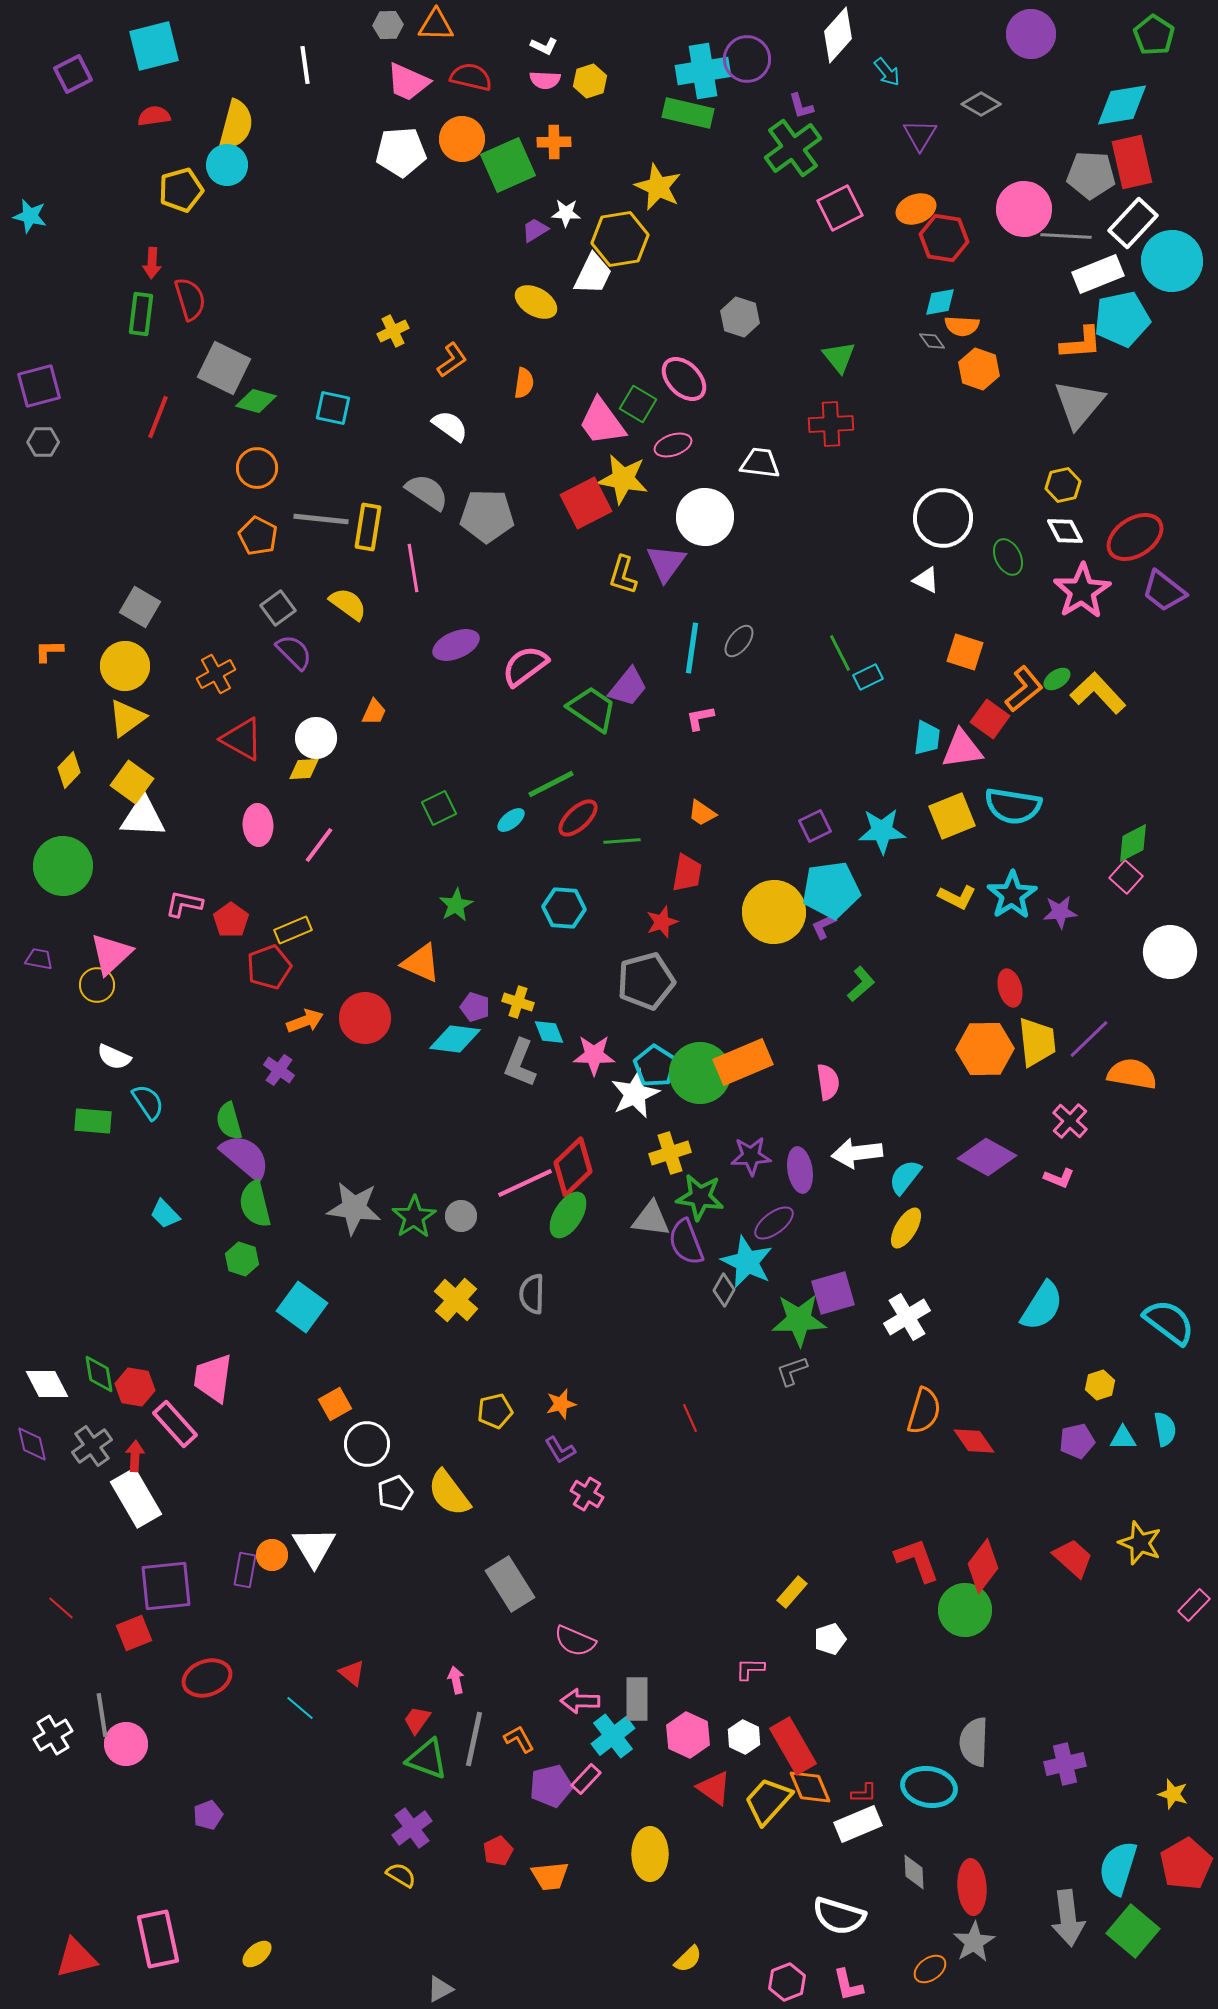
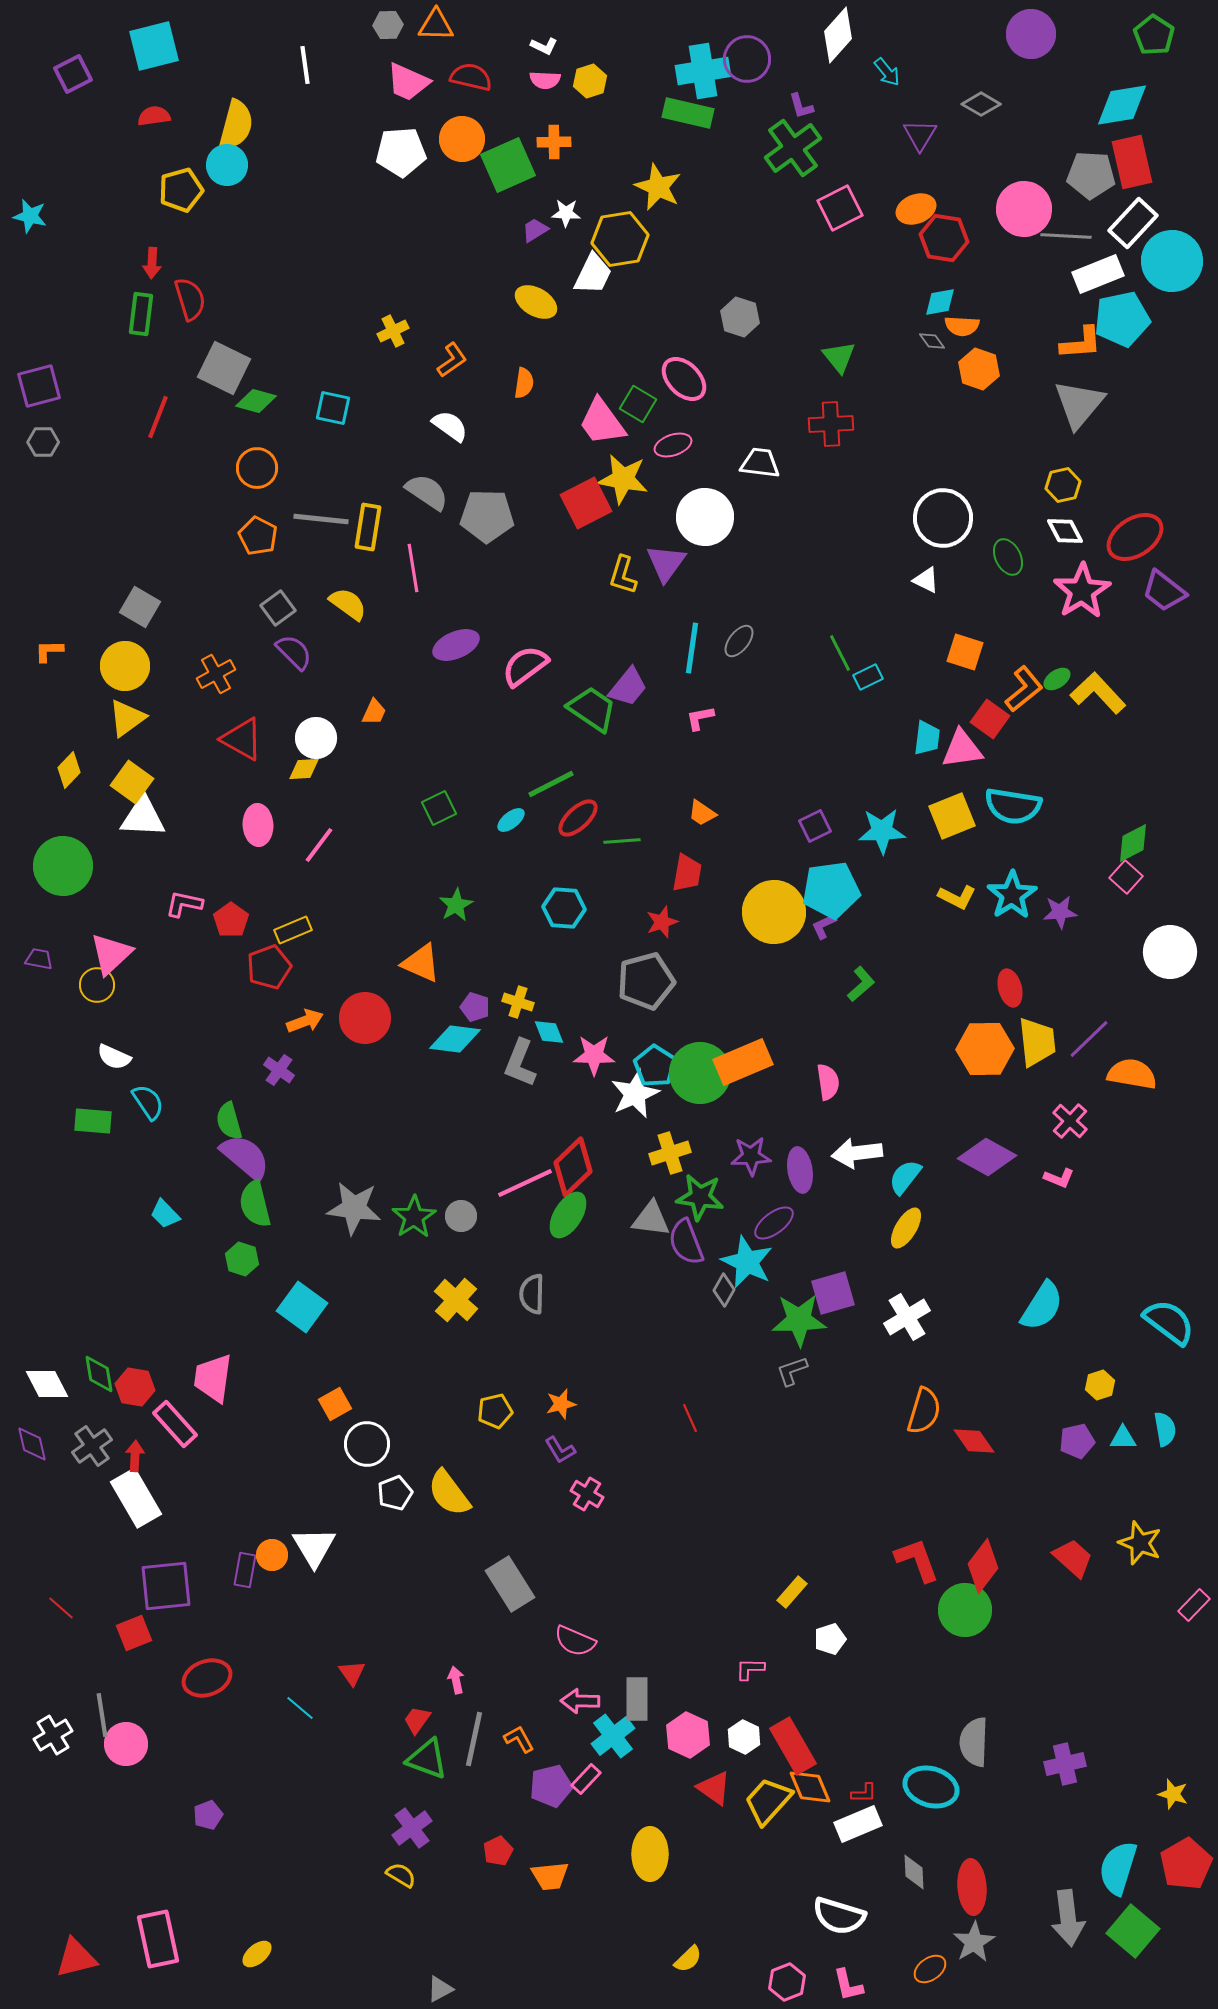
red triangle at (352, 1673): rotated 16 degrees clockwise
cyan ellipse at (929, 1787): moved 2 px right; rotated 6 degrees clockwise
